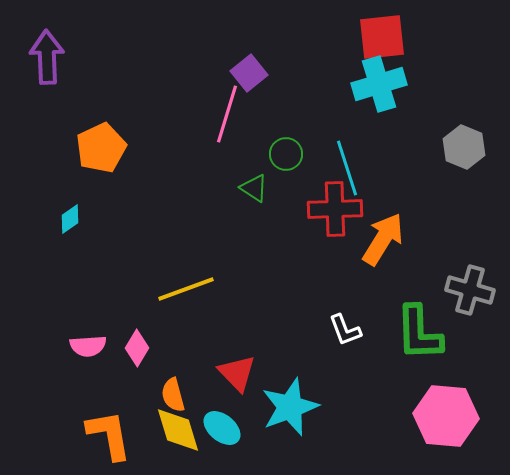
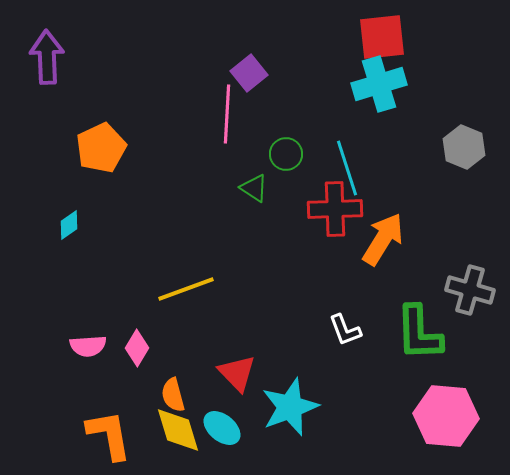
pink line: rotated 14 degrees counterclockwise
cyan diamond: moved 1 px left, 6 px down
